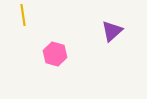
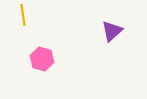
pink hexagon: moved 13 px left, 5 px down
